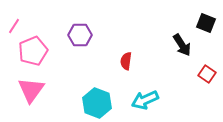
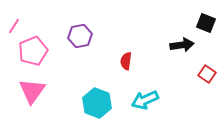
purple hexagon: moved 1 px down; rotated 10 degrees counterclockwise
black arrow: rotated 65 degrees counterclockwise
pink triangle: moved 1 px right, 1 px down
